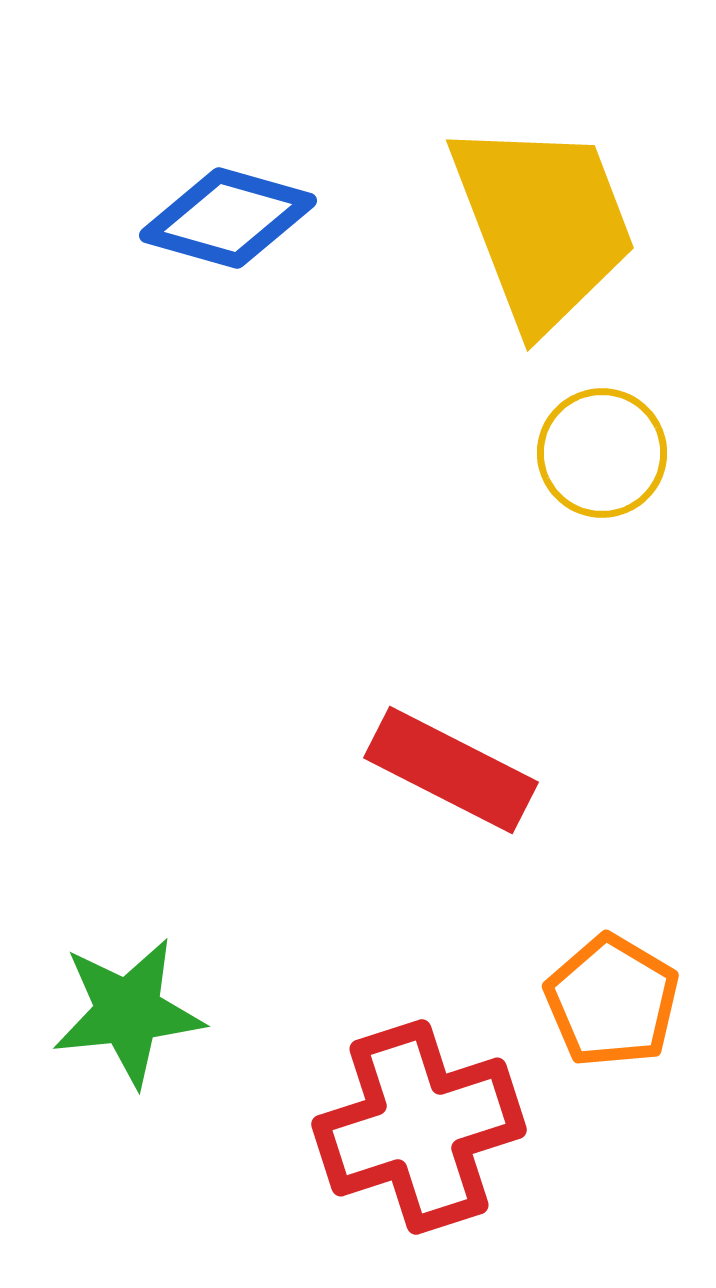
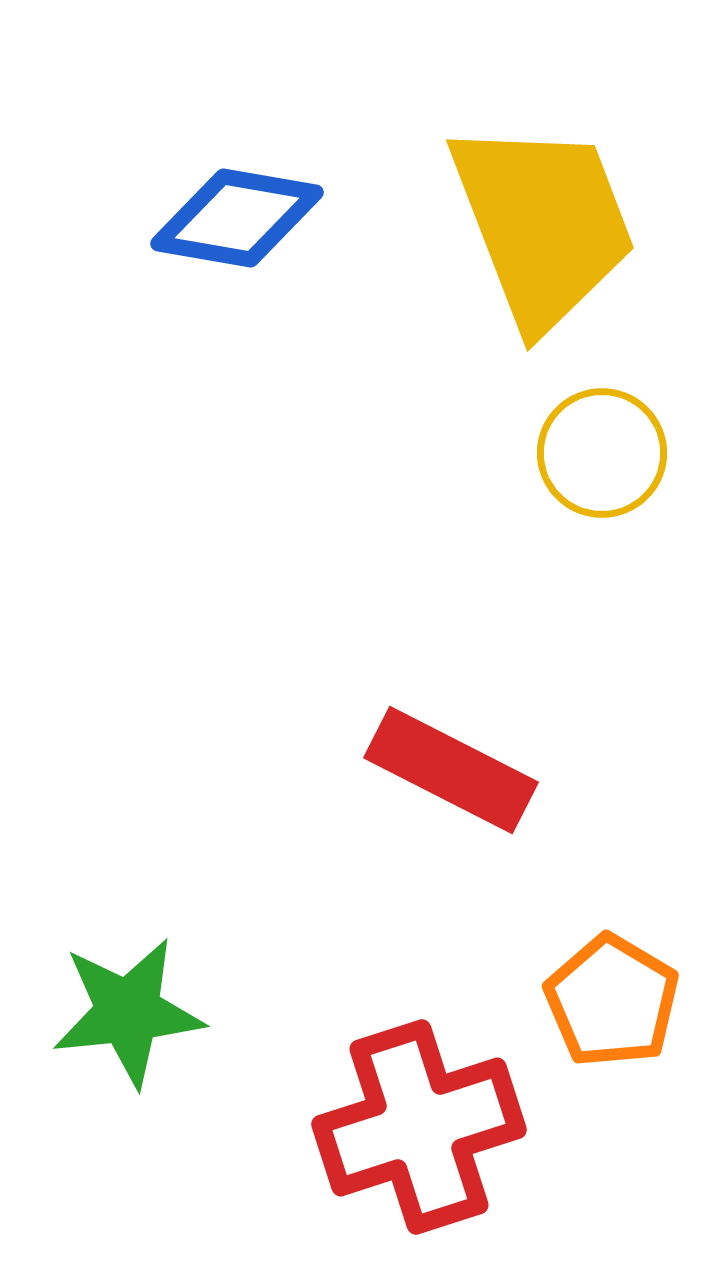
blue diamond: moved 9 px right; rotated 6 degrees counterclockwise
